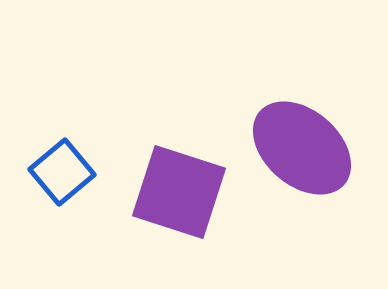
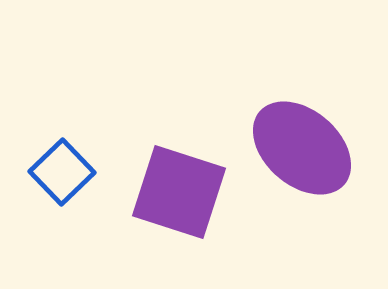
blue square: rotated 4 degrees counterclockwise
